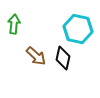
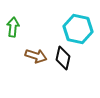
green arrow: moved 1 px left, 3 px down
brown arrow: rotated 25 degrees counterclockwise
